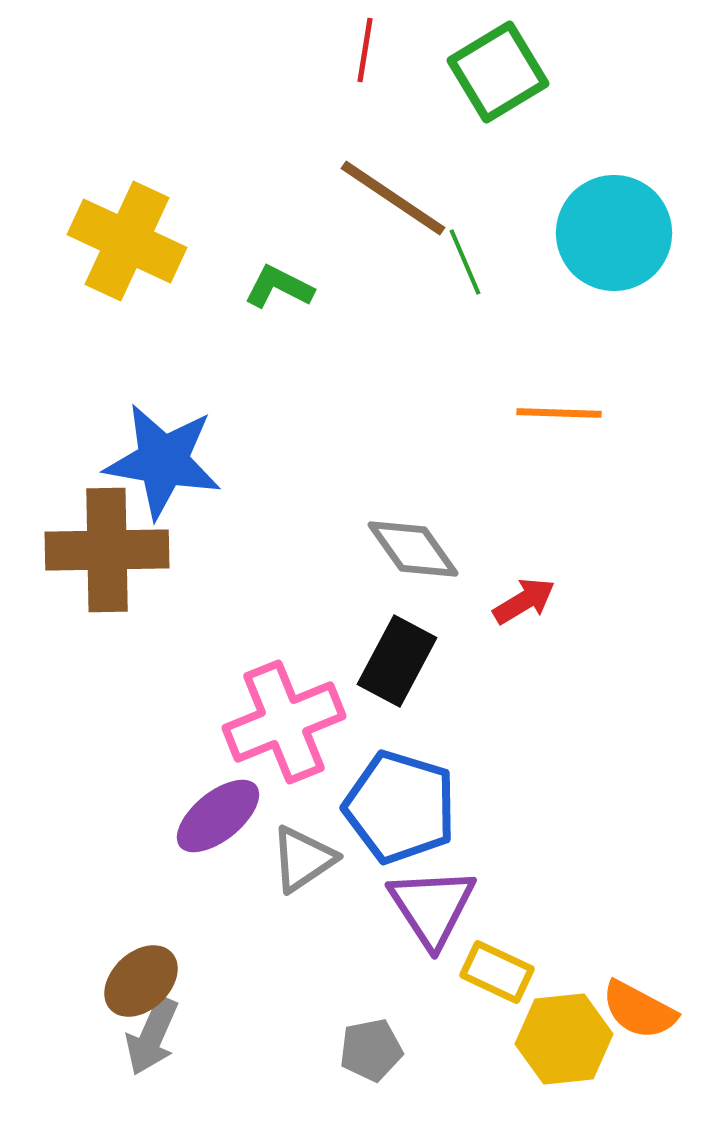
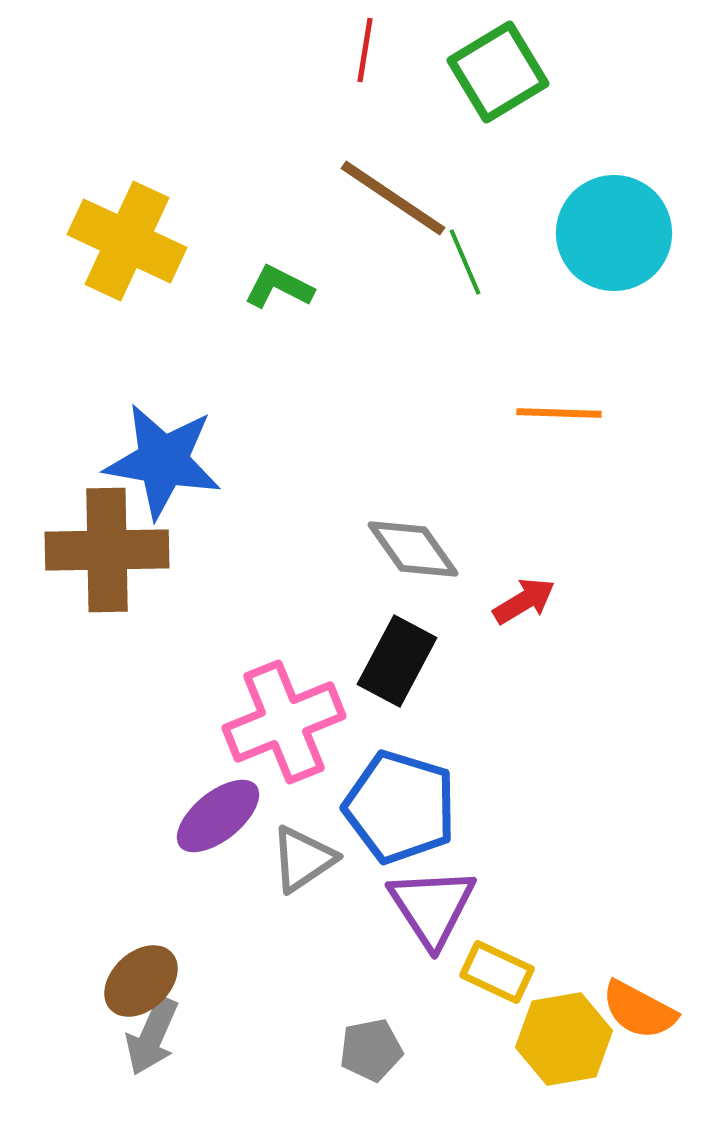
yellow hexagon: rotated 4 degrees counterclockwise
